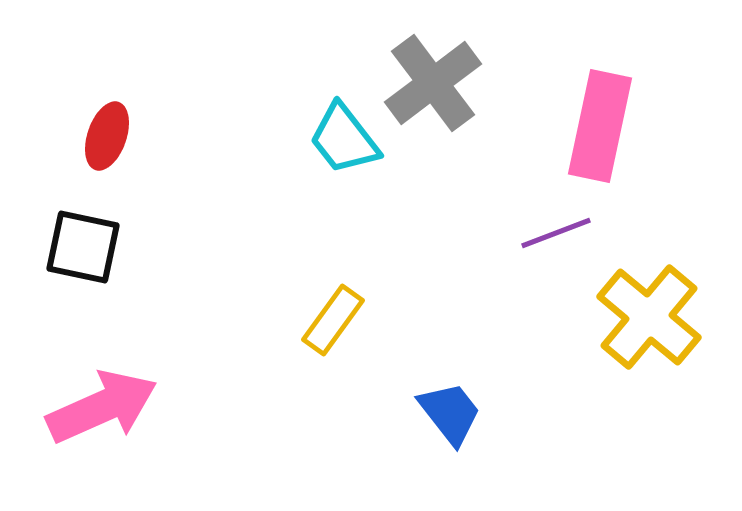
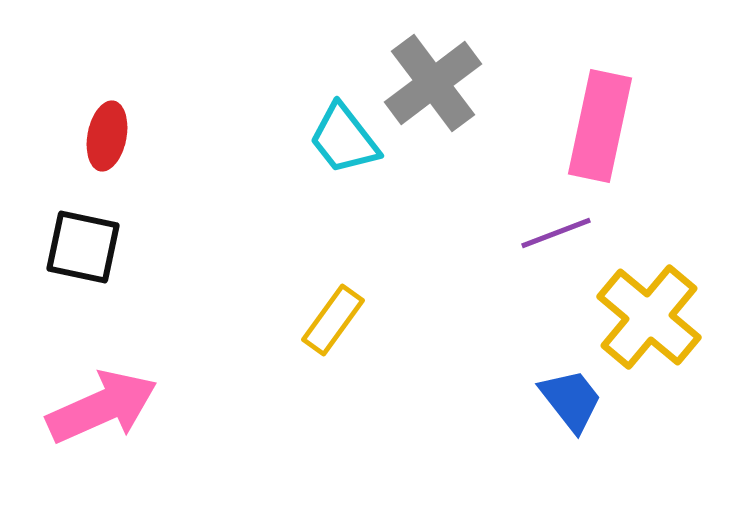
red ellipse: rotated 8 degrees counterclockwise
blue trapezoid: moved 121 px right, 13 px up
